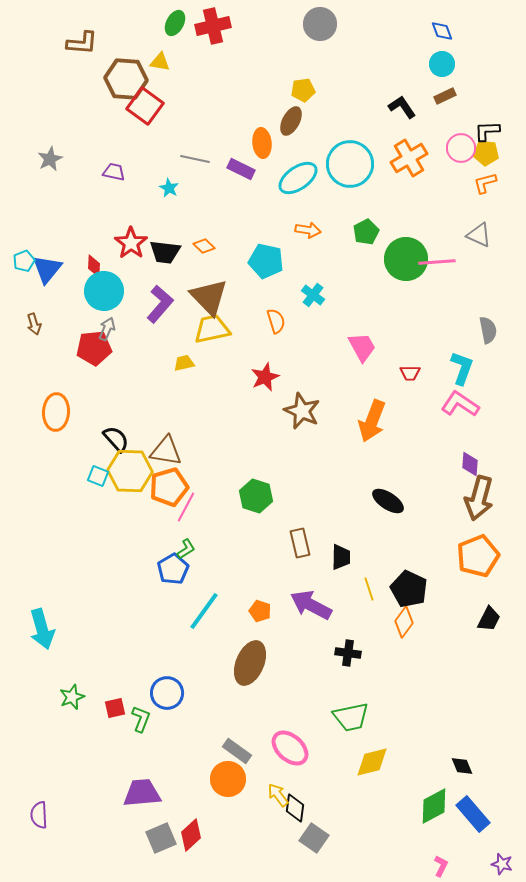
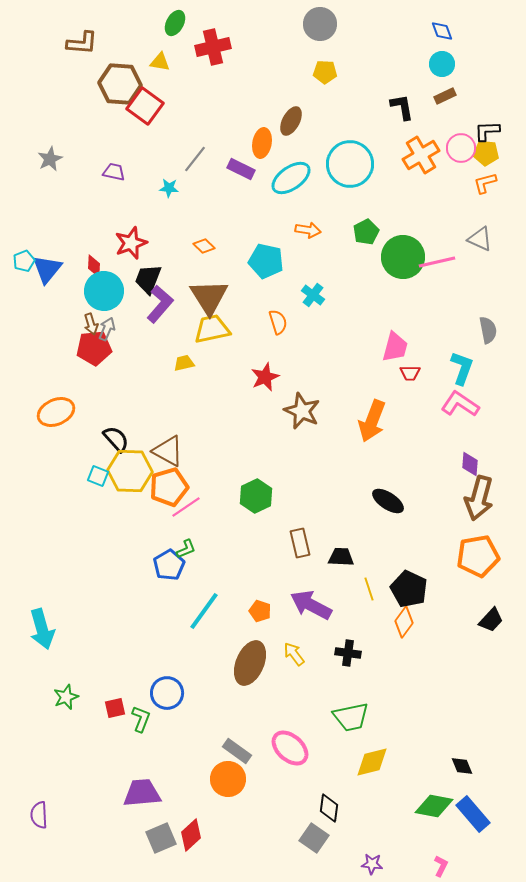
red cross at (213, 26): moved 21 px down
brown hexagon at (126, 79): moved 6 px left, 5 px down
yellow pentagon at (303, 90): moved 22 px right, 18 px up; rotated 10 degrees clockwise
black L-shape at (402, 107): rotated 24 degrees clockwise
orange ellipse at (262, 143): rotated 16 degrees clockwise
orange cross at (409, 158): moved 12 px right, 3 px up
gray line at (195, 159): rotated 64 degrees counterclockwise
cyan ellipse at (298, 178): moved 7 px left
cyan star at (169, 188): rotated 24 degrees counterclockwise
gray triangle at (479, 235): moved 1 px right, 4 px down
red star at (131, 243): rotated 16 degrees clockwise
black trapezoid at (165, 252): moved 17 px left, 27 px down; rotated 104 degrees clockwise
green circle at (406, 259): moved 3 px left, 2 px up
pink line at (437, 262): rotated 9 degrees counterclockwise
brown triangle at (209, 297): rotated 12 degrees clockwise
orange semicircle at (276, 321): moved 2 px right, 1 px down
brown arrow at (34, 324): moved 57 px right
pink trapezoid at (362, 347): moved 33 px right; rotated 44 degrees clockwise
orange ellipse at (56, 412): rotated 63 degrees clockwise
brown triangle at (166, 451): moved 2 px right; rotated 20 degrees clockwise
green hexagon at (256, 496): rotated 16 degrees clockwise
pink line at (186, 507): rotated 28 degrees clockwise
green L-shape at (186, 549): rotated 10 degrees clockwise
orange pentagon at (478, 556): rotated 12 degrees clockwise
black trapezoid at (341, 557): rotated 88 degrees counterclockwise
blue pentagon at (173, 569): moved 4 px left, 4 px up
black trapezoid at (489, 619): moved 2 px right, 1 px down; rotated 16 degrees clockwise
green star at (72, 697): moved 6 px left
yellow arrow at (278, 795): moved 16 px right, 141 px up
green diamond at (434, 806): rotated 39 degrees clockwise
black diamond at (295, 808): moved 34 px right
purple star at (502, 864): moved 130 px left; rotated 10 degrees counterclockwise
